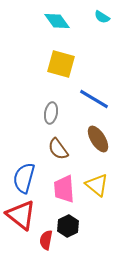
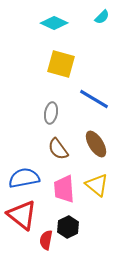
cyan semicircle: rotated 77 degrees counterclockwise
cyan diamond: moved 3 px left, 2 px down; rotated 28 degrees counterclockwise
brown ellipse: moved 2 px left, 5 px down
blue semicircle: rotated 64 degrees clockwise
red triangle: moved 1 px right
black hexagon: moved 1 px down
